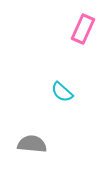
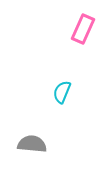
cyan semicircle: rotated 70 degrees clockwise
